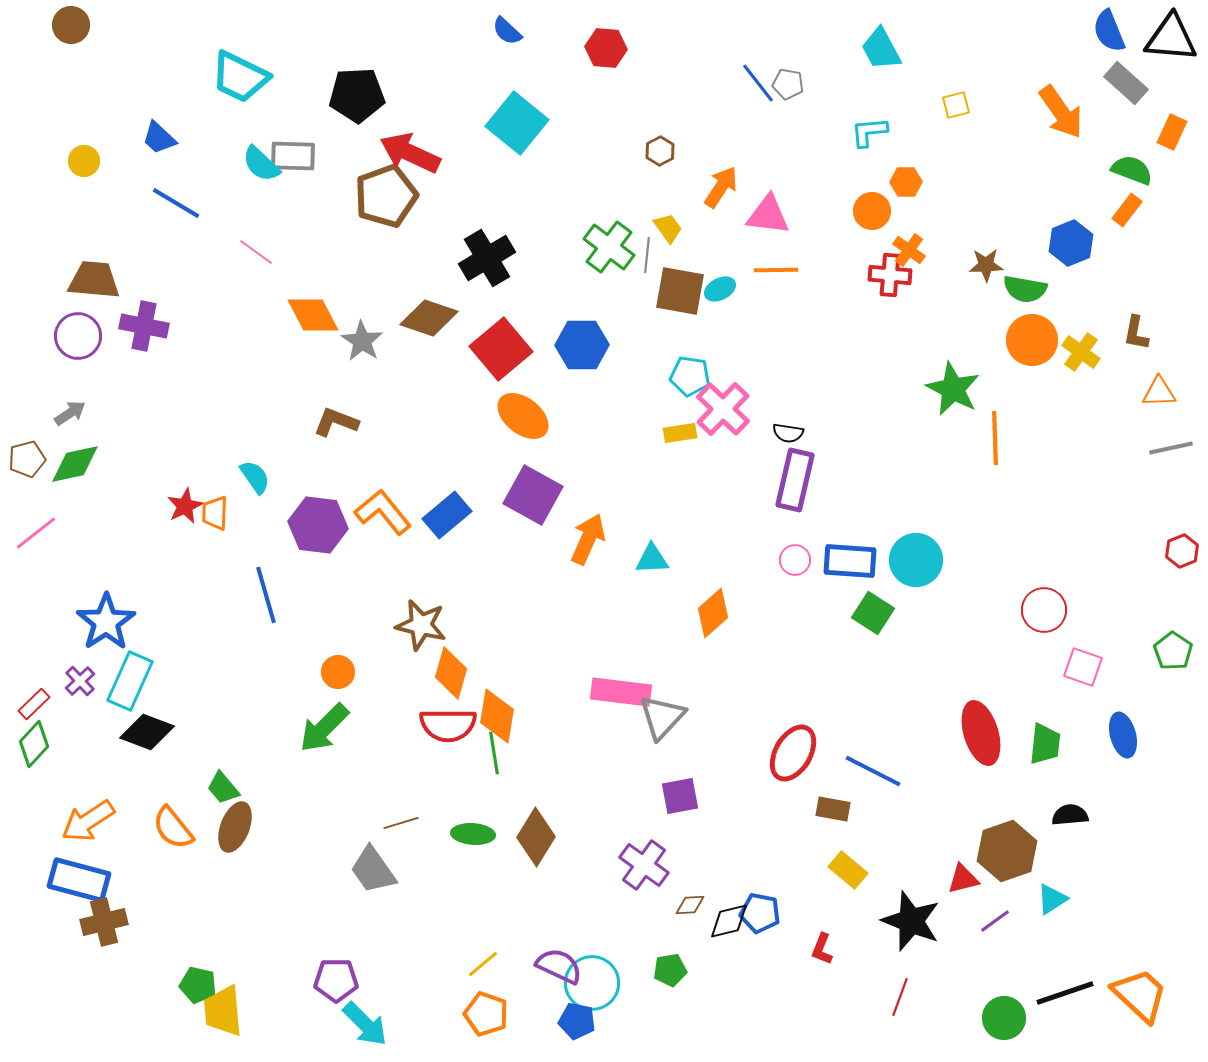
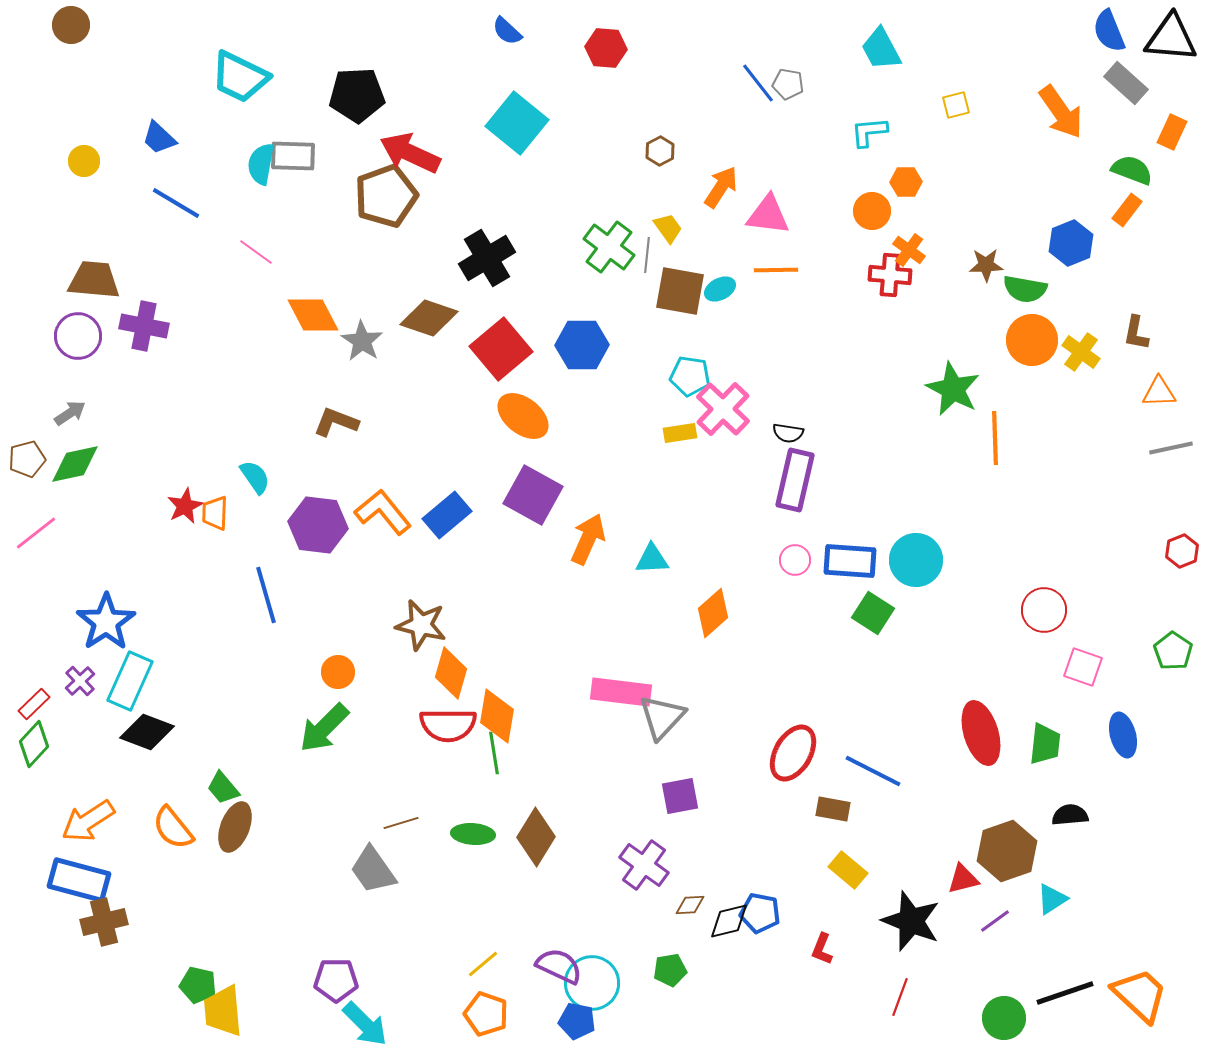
cyan semicircle at (261, 164): rotated 57 degrees clockwise
